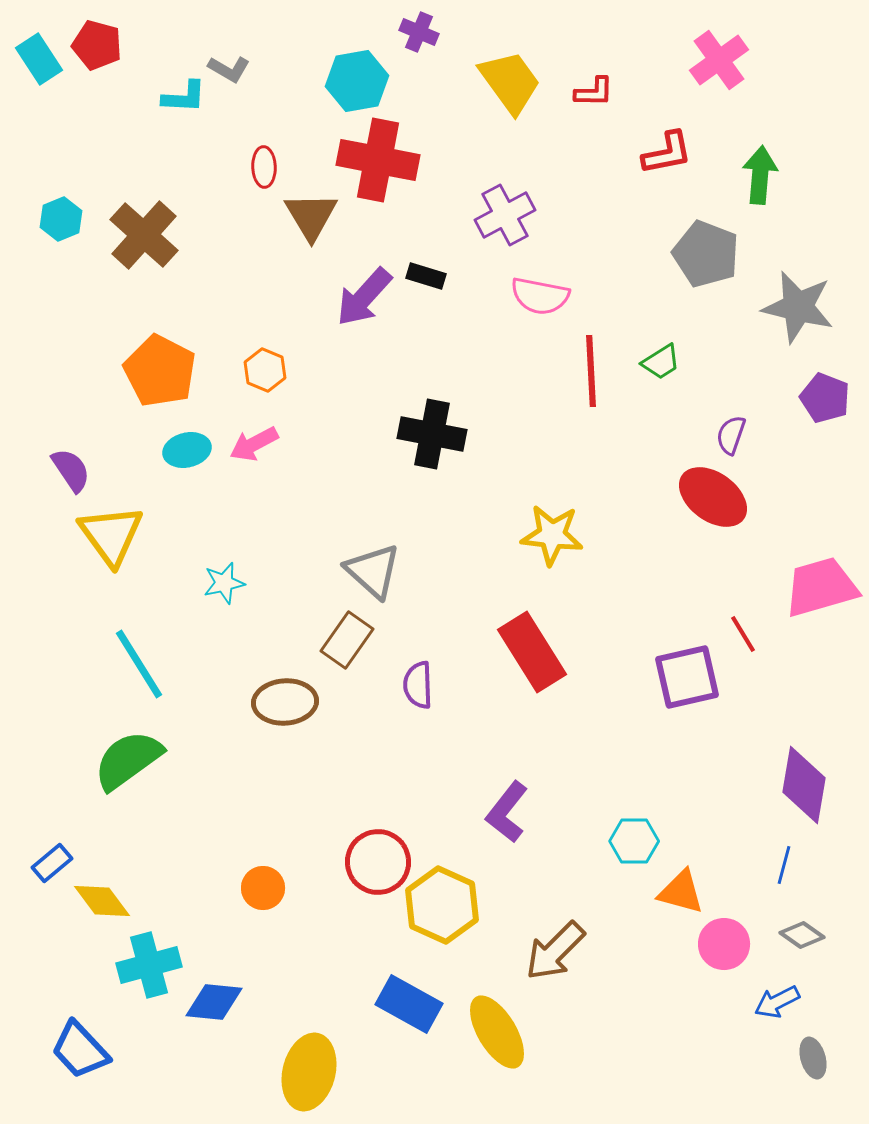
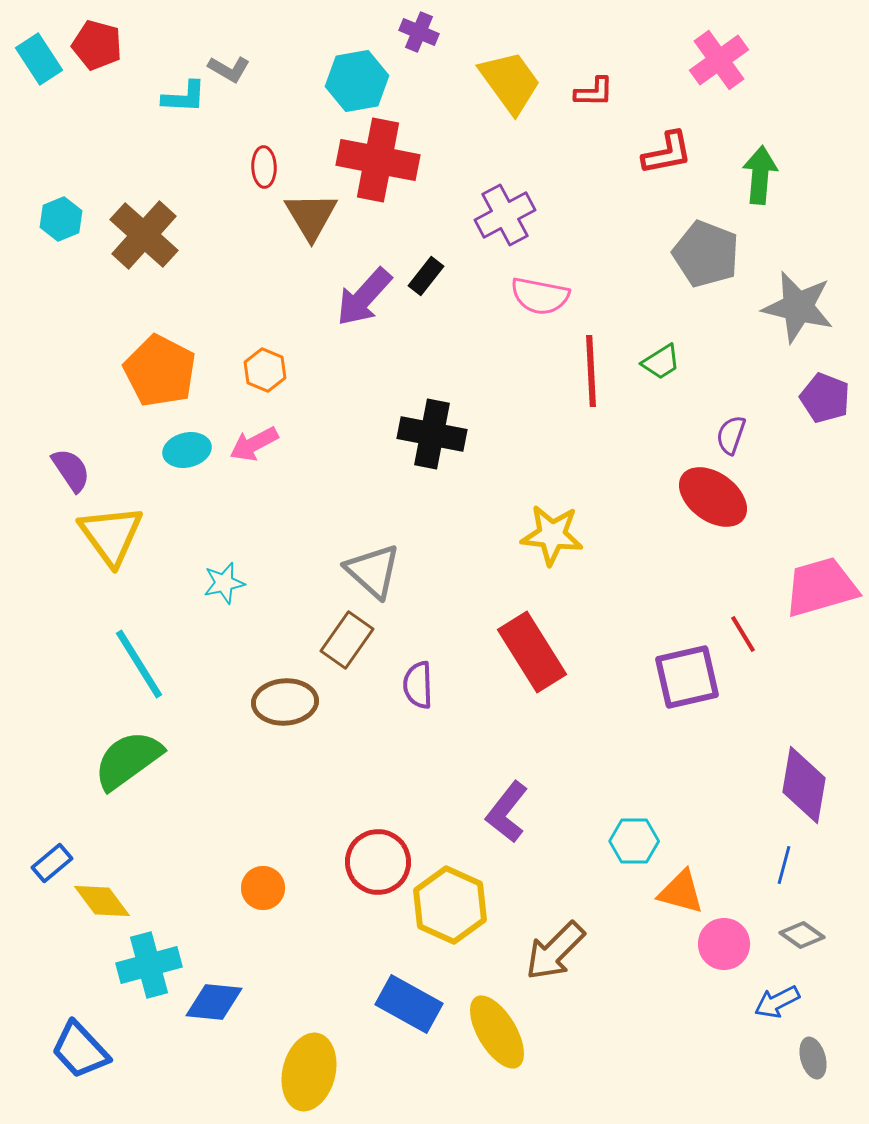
black rectangle at (426, 276): rotated 69 degrees counterclockwise
yellow hexagon at (442, 905): moved 8 px right
